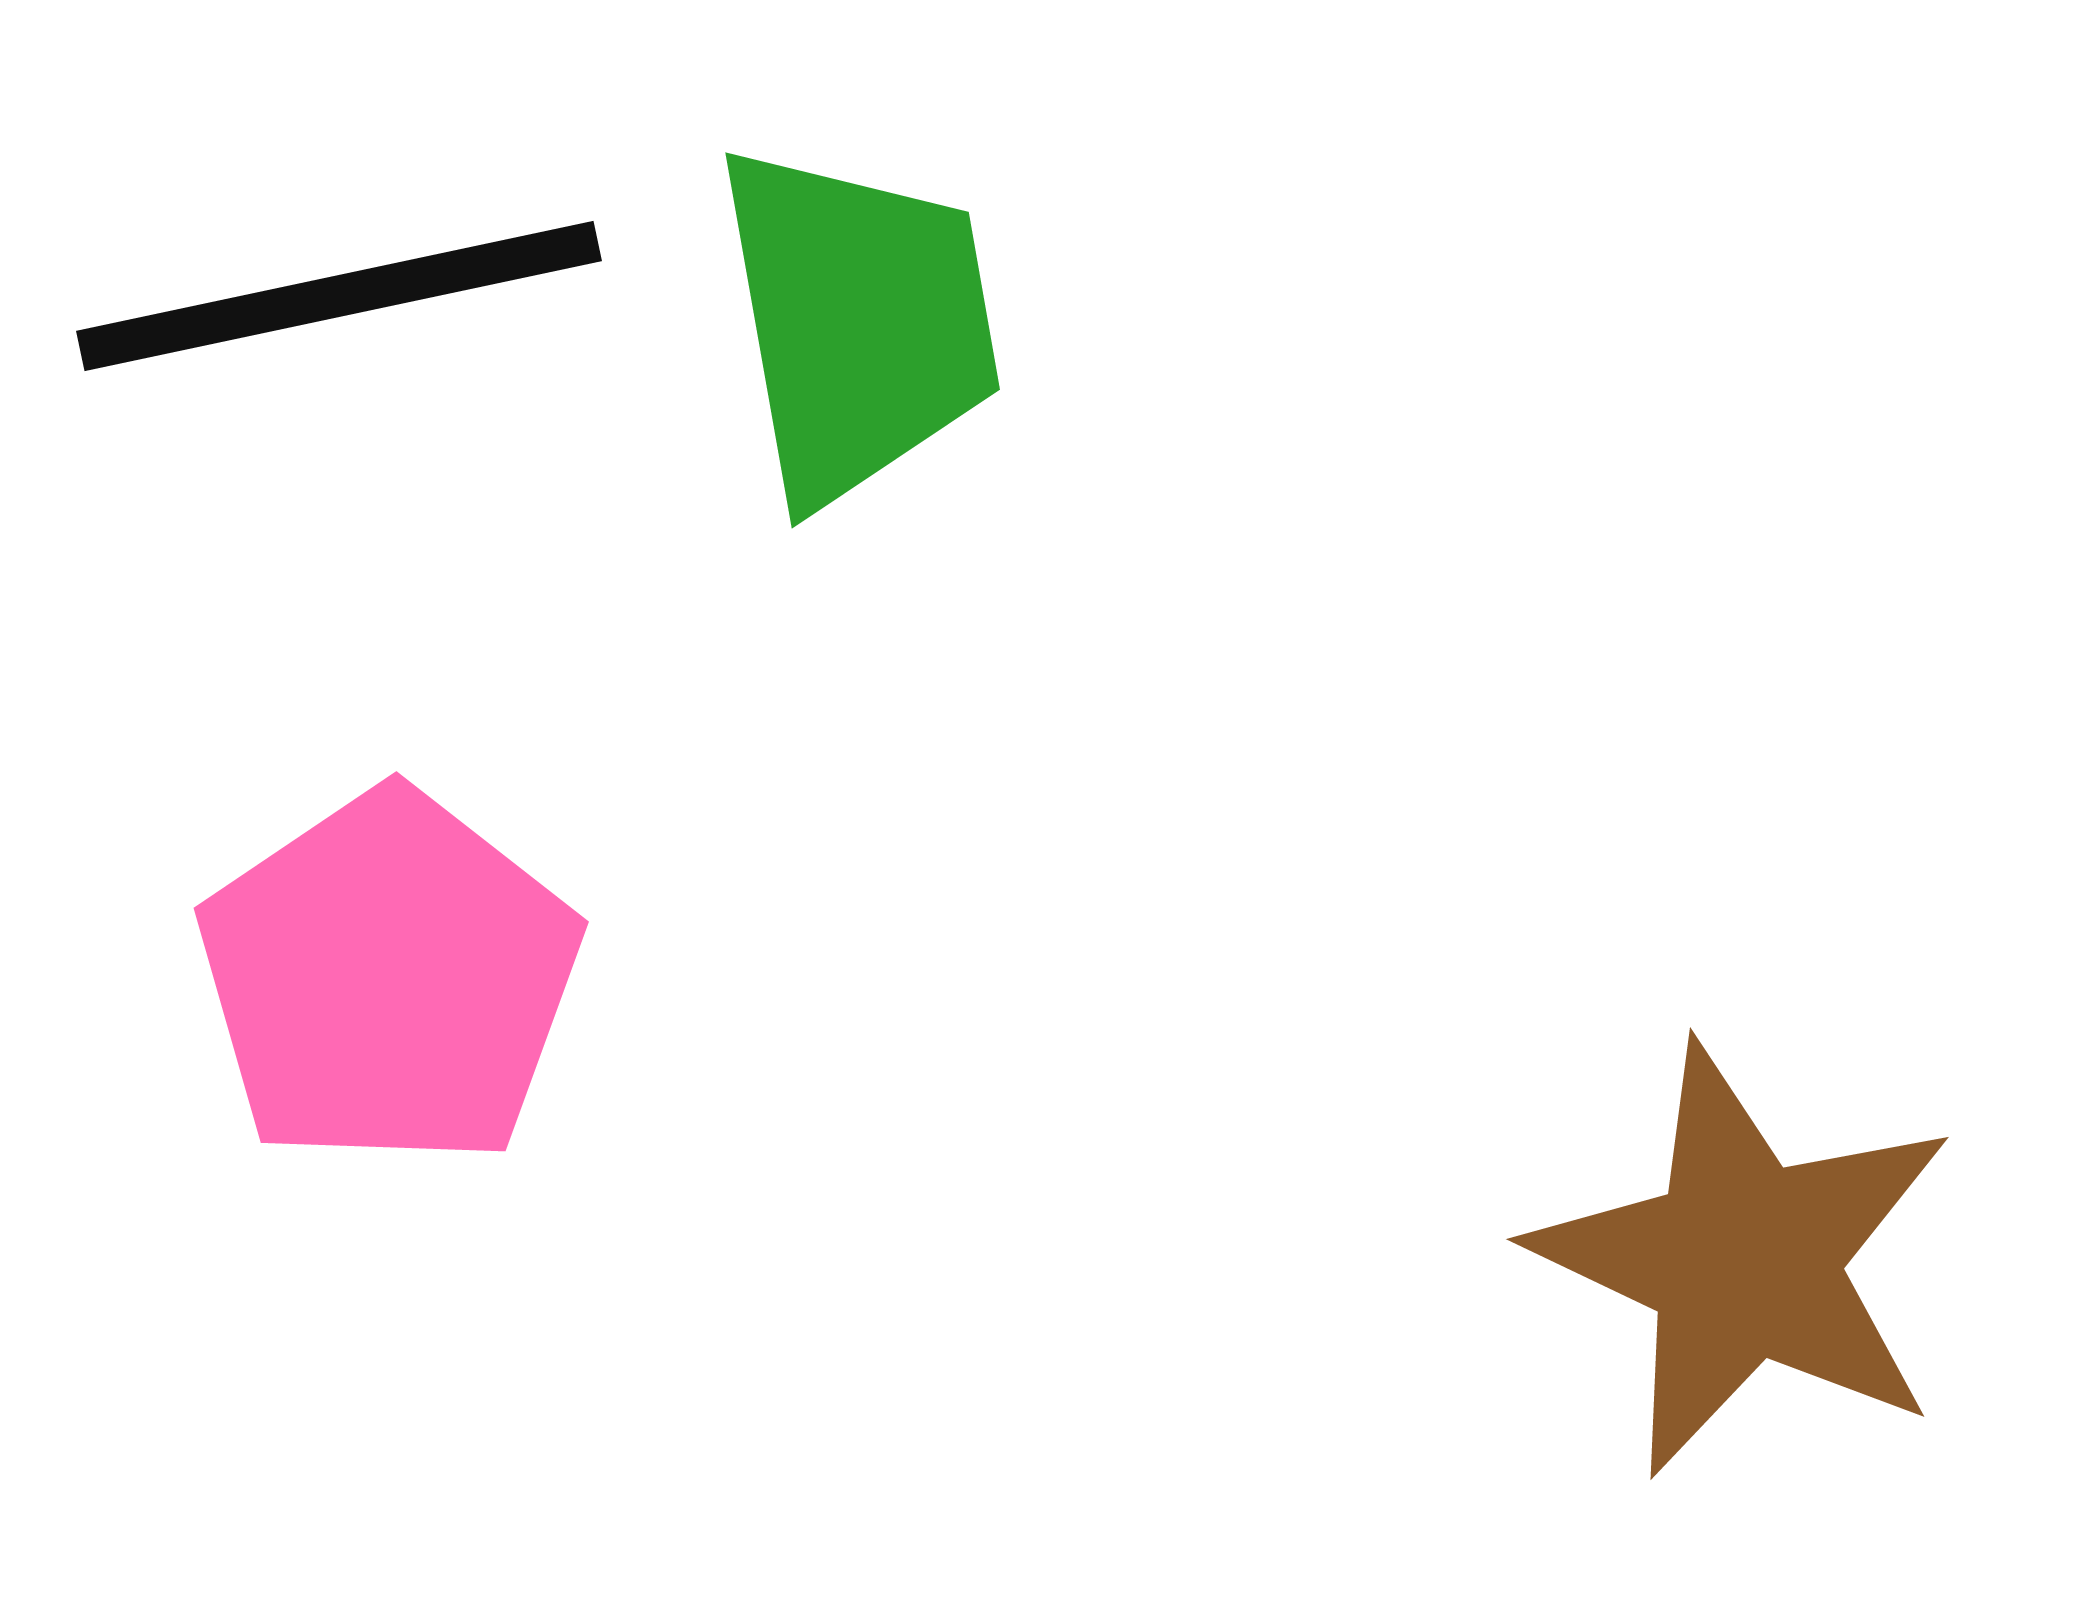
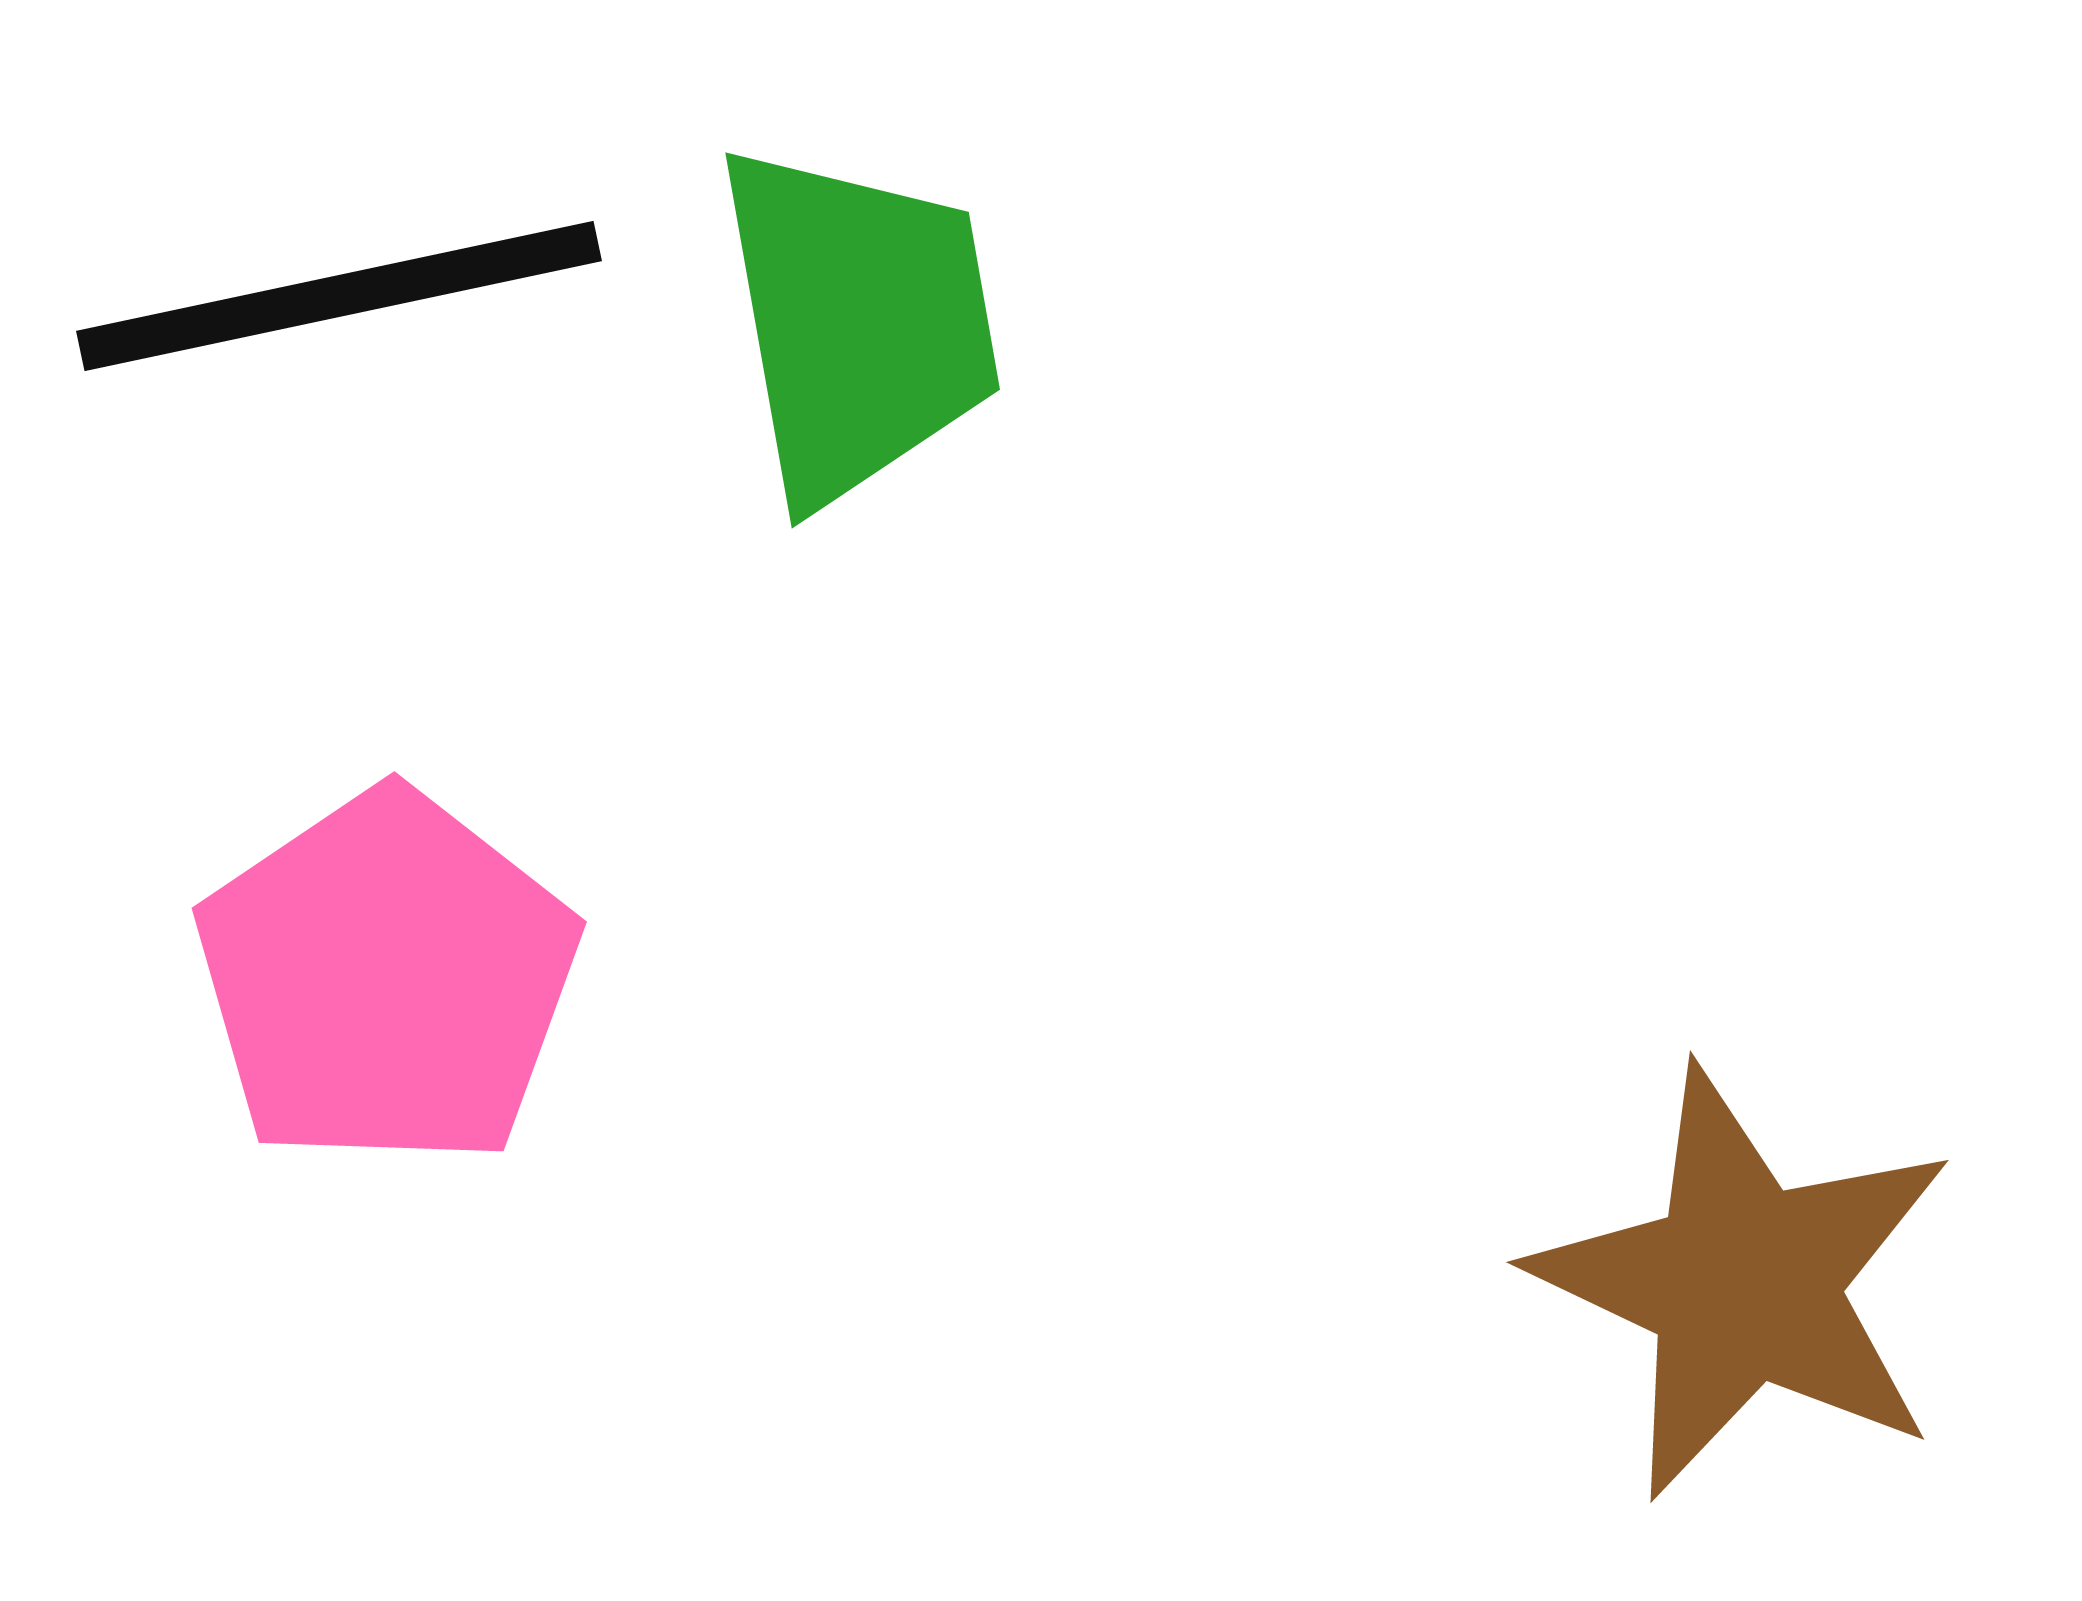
pink pentagon: moved 2 px left
brown star: moved 23 px down
